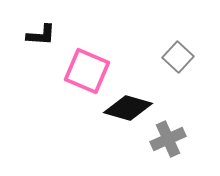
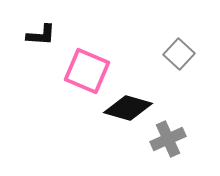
gray square: moved 1 px right, 3 px up
